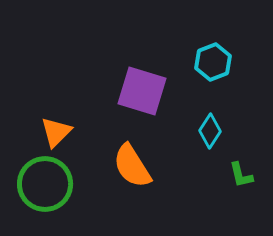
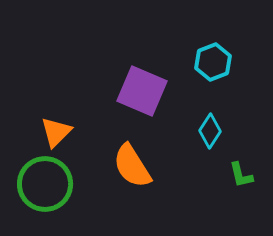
purple square: rotated 6 degrees clockwise
